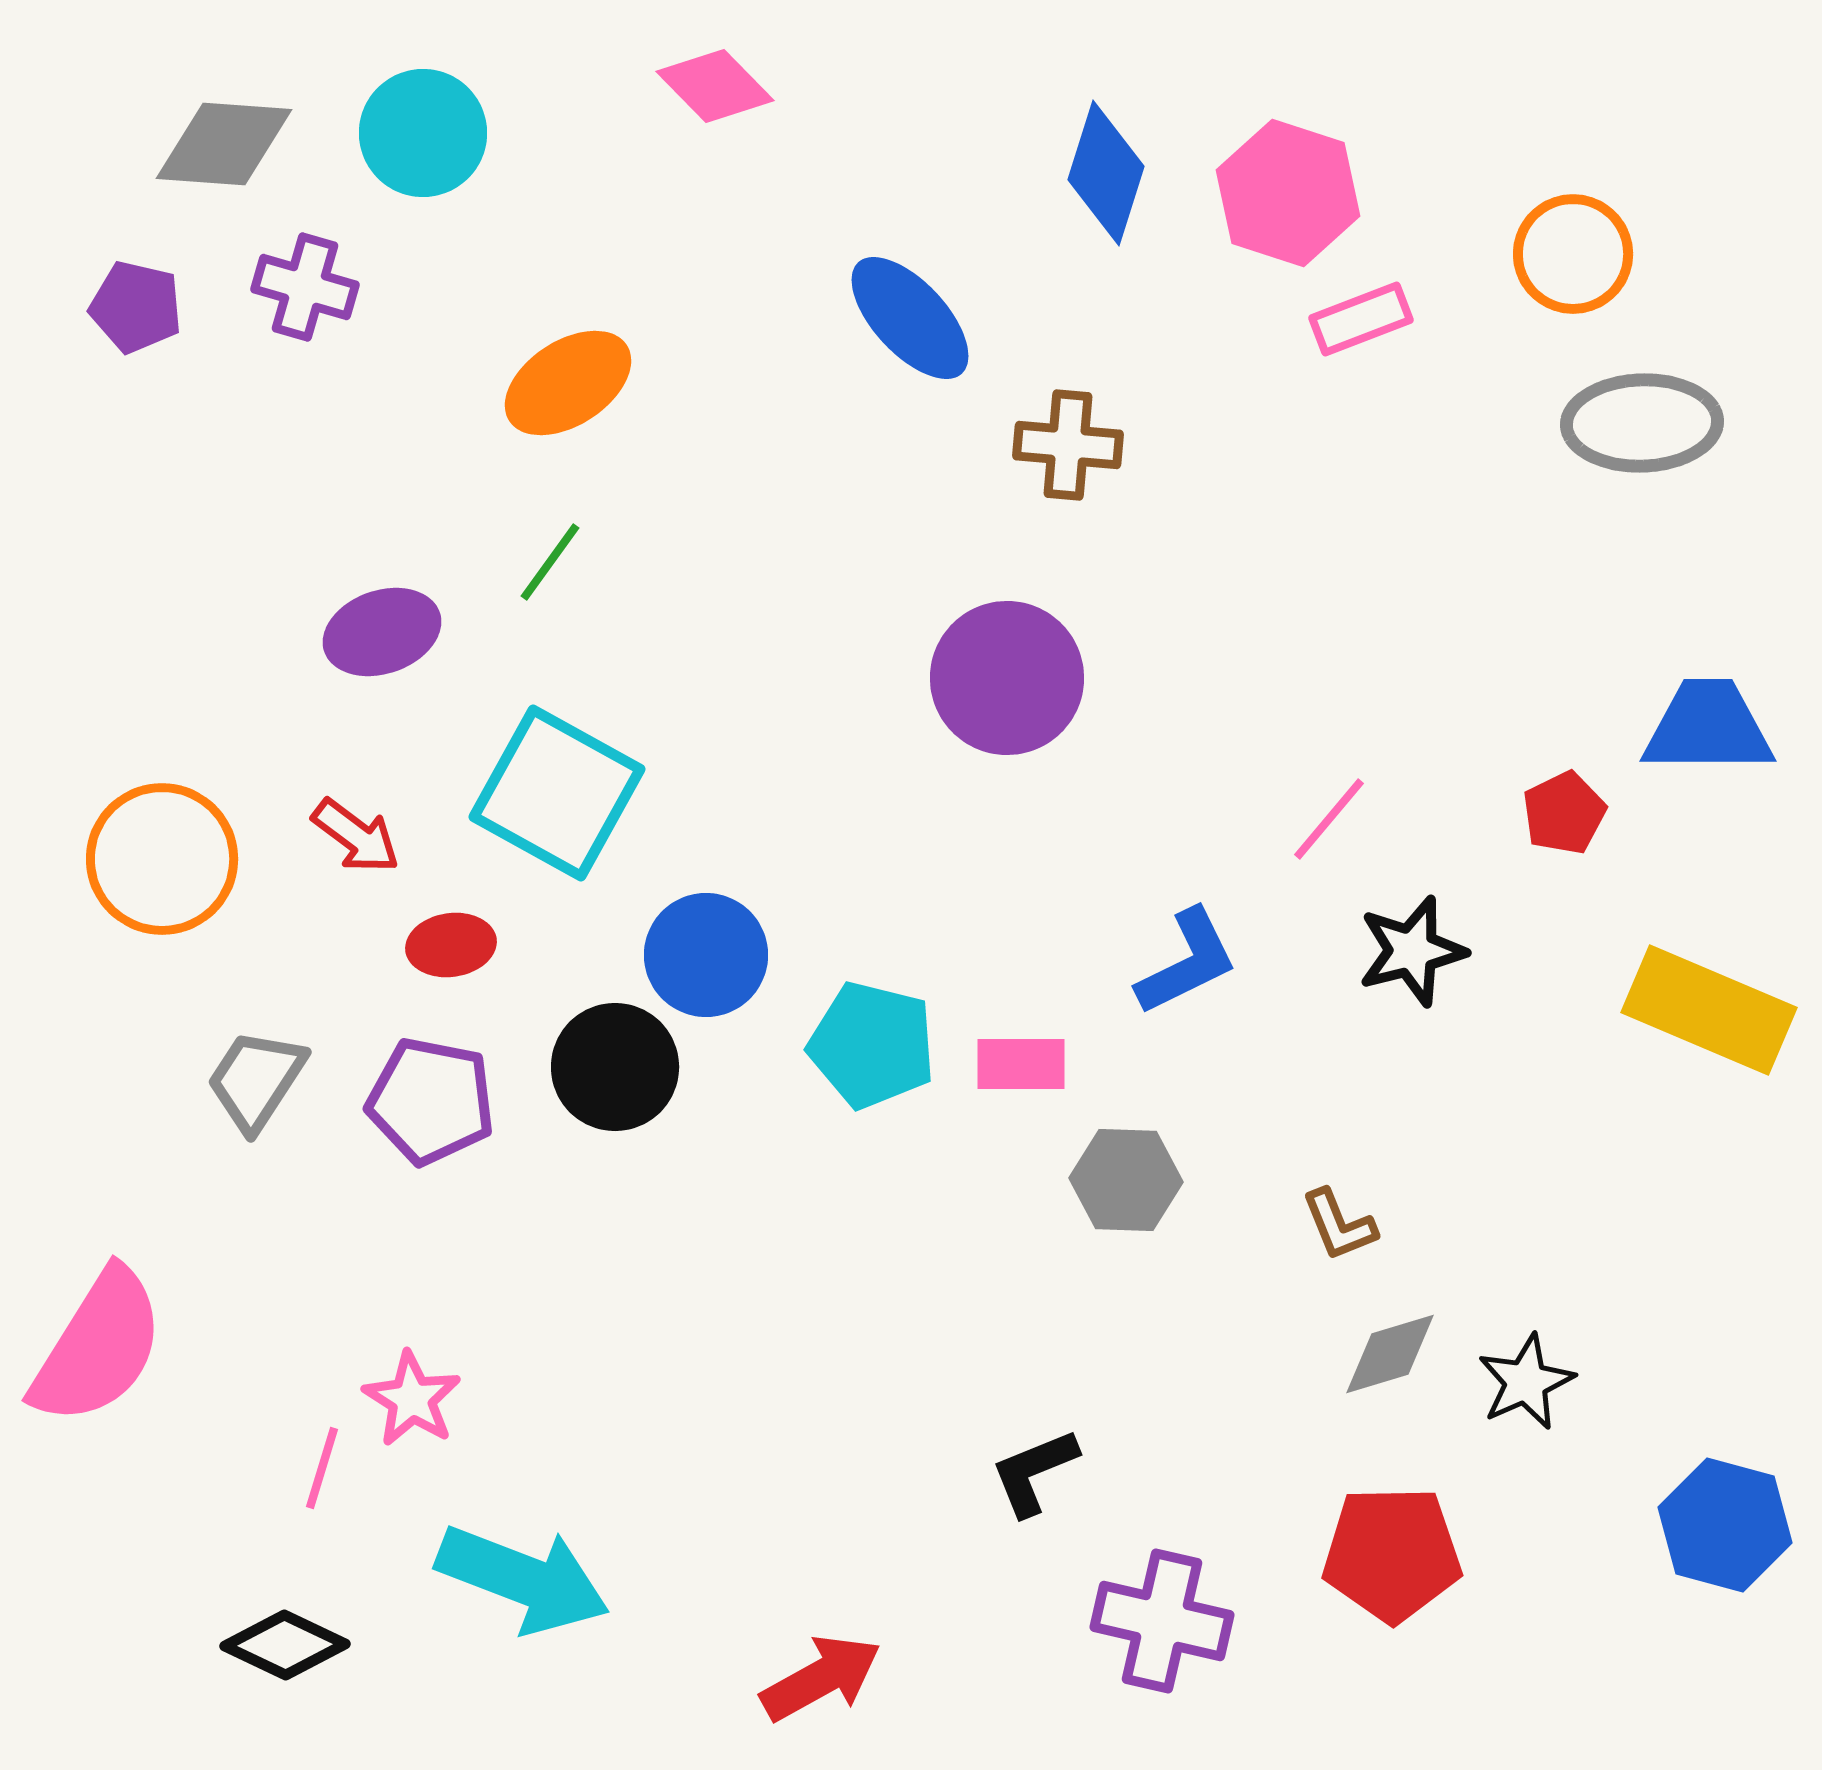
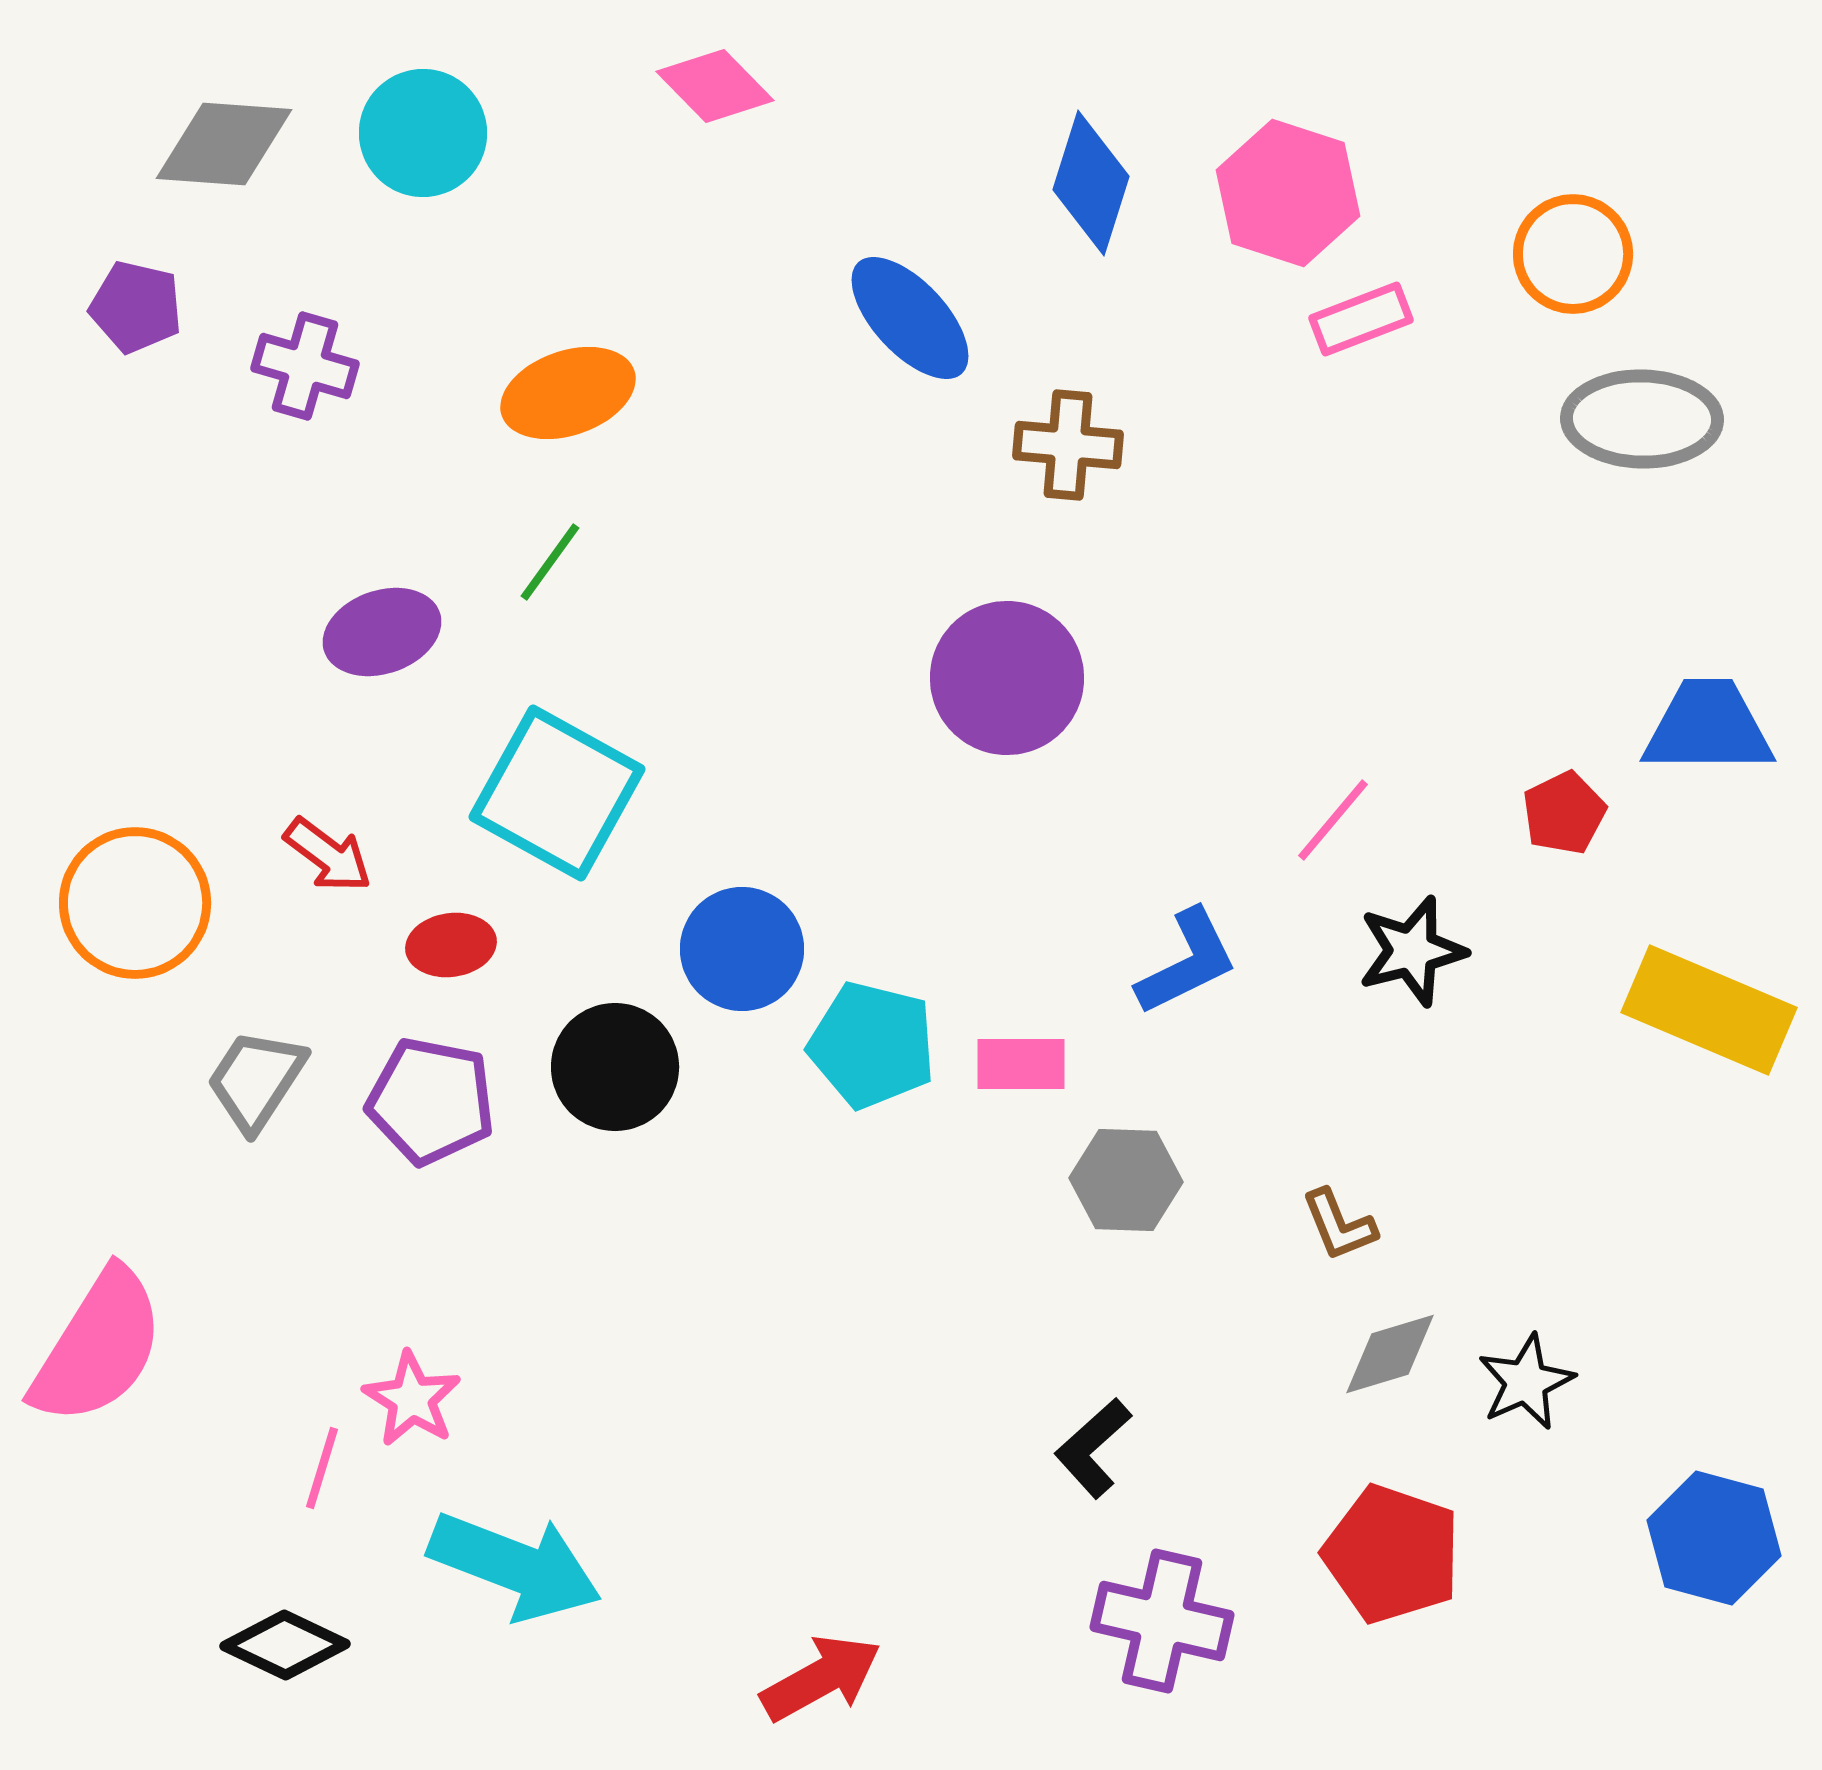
blue diamond at (1106, 173): moved 15 px left, 10 px down
purple cross at (305, 287): moved 79 px down
orange ellipse at (568, 383): moved 10 px down; rotated 14 degrees clockwise
gray ellipse at (1642, 423): moved 4 px up; rotated 3 degrees clockwise
pink line at (1329, 819): moved 4 px right, 1 px down
red arrow at (356, 836): moved 28 px left, 19 px down
orange circle at (162, 859): moved 27 px left, 44 px down
blue circle at (706, 955): moved 36 px right, 6 px up
black L-shape at (1034, 1472): moved 59 px right, 24 px up; rotated 20 degrees counterclockwise
blue hexagon at (1725, 1525): moved 11 px left, 13 px down
red pentagon at (1392, 1554): rotated 20 degrees clockwise
cyan arrow at (523, 1579): moved 8 px left, 13 px up
